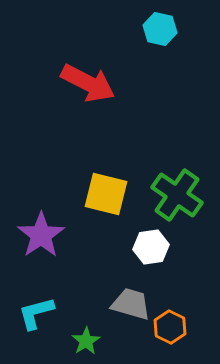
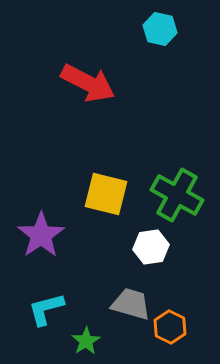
green cross: rotated 6 degrees counterclockwise
cyan L-shape: moved 10 px right, 4 px up
